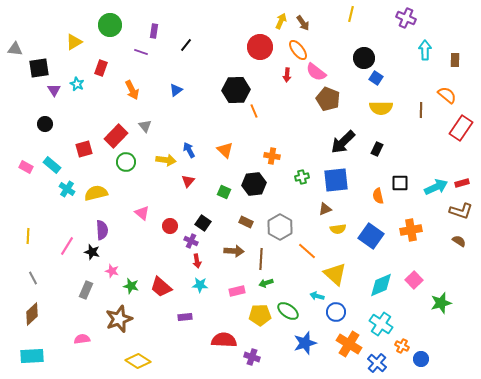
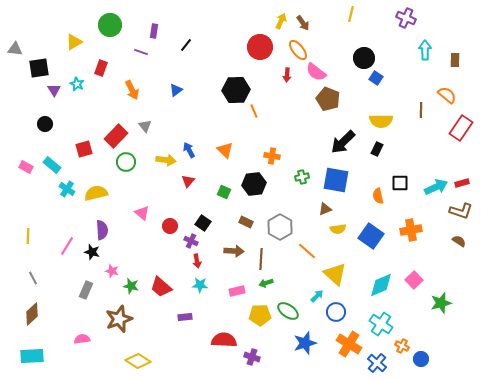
yellow semicircle at (381, 108): moved 13 px down
blue square at (336, 180): rotated 16 degrees clockwise
cyan arrow at (317, 296): rotated 120 degrees clockwise
